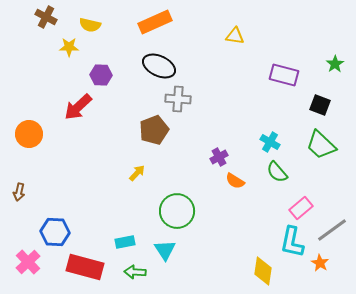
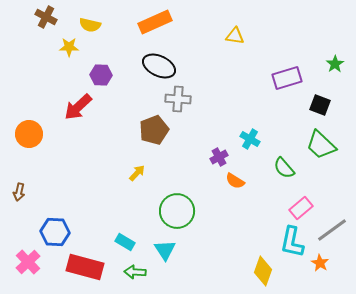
purple rectangle: moved 3 px right, 3 px down; rotated 32 degrees counterclockwise
cyan cross: moved 20 px left, 3 px up
green semicircle: moved 7 px right, 4 px up
cyan rectangle: rotated 42 degrees clockwise
yellow diamond: rotated 12 degrees clockwise
